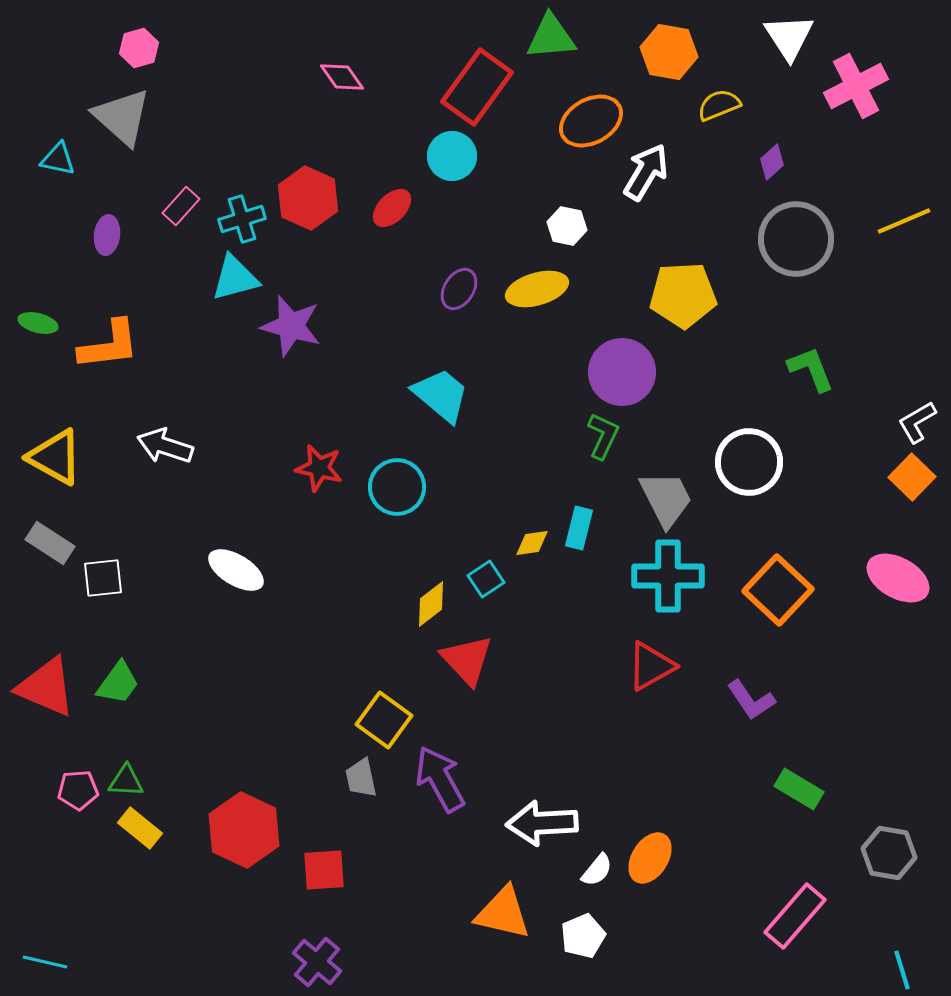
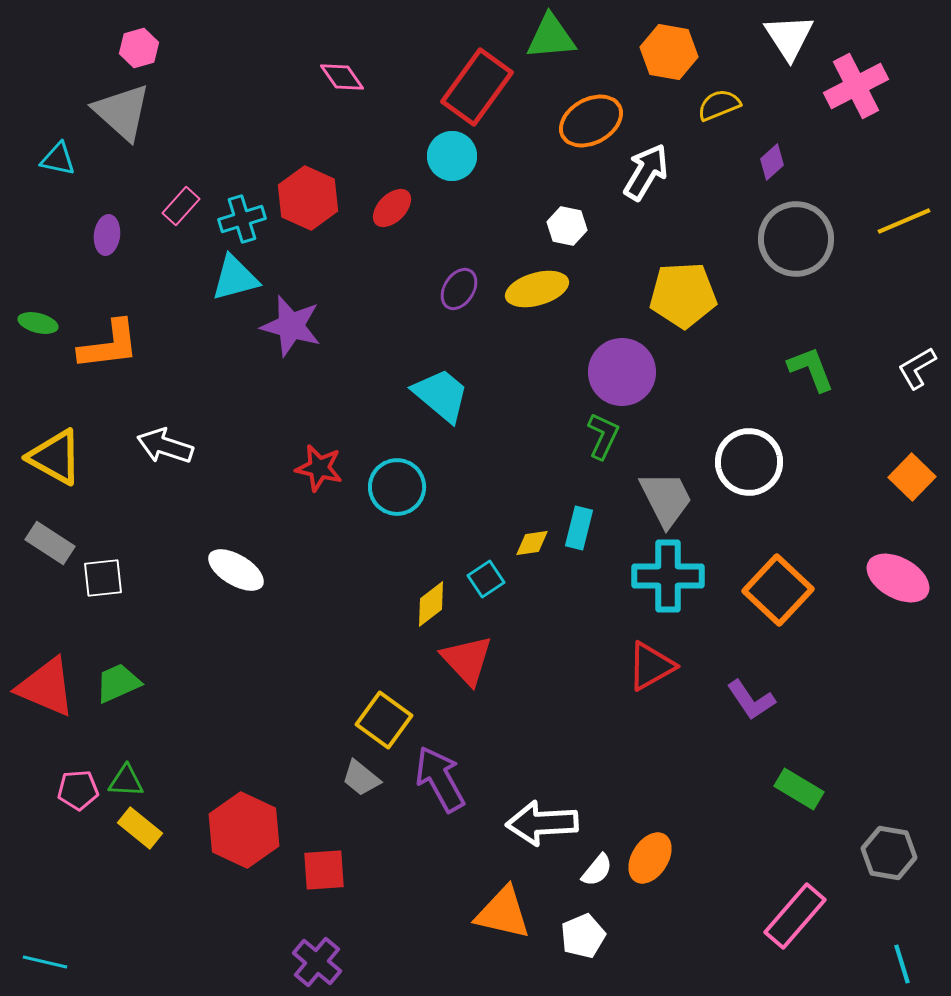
gray triangle at (122, 117): moved 5 px up
white L-shape at (917, 422): moved 54 px up
green trapezoid at (118, 683): rotated 150 degrees counterclockwise
gray trapezoid at (361, 778): rotated 39 degrees counterclockwise
cyan line at (902, 970): moved 6 px up
